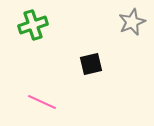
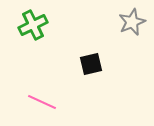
green cross: rotated 8 degrees counterclockwise
